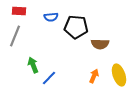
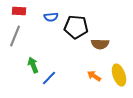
orange arrow: rotated 80 degrees counterclockwise
